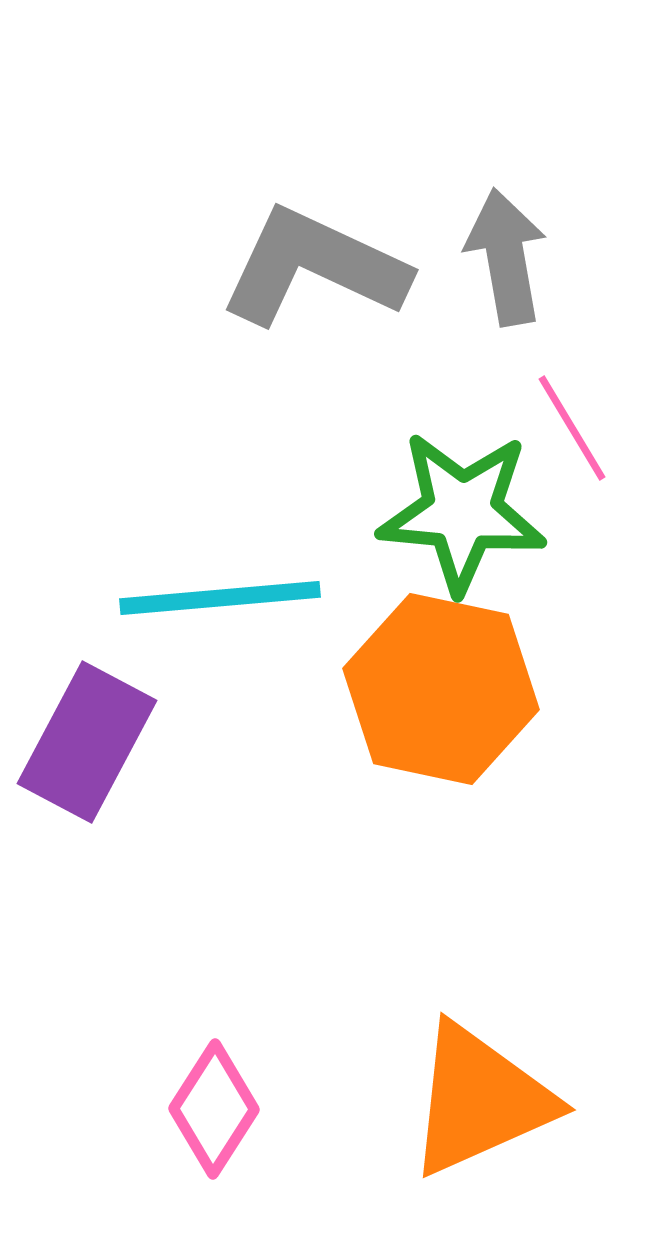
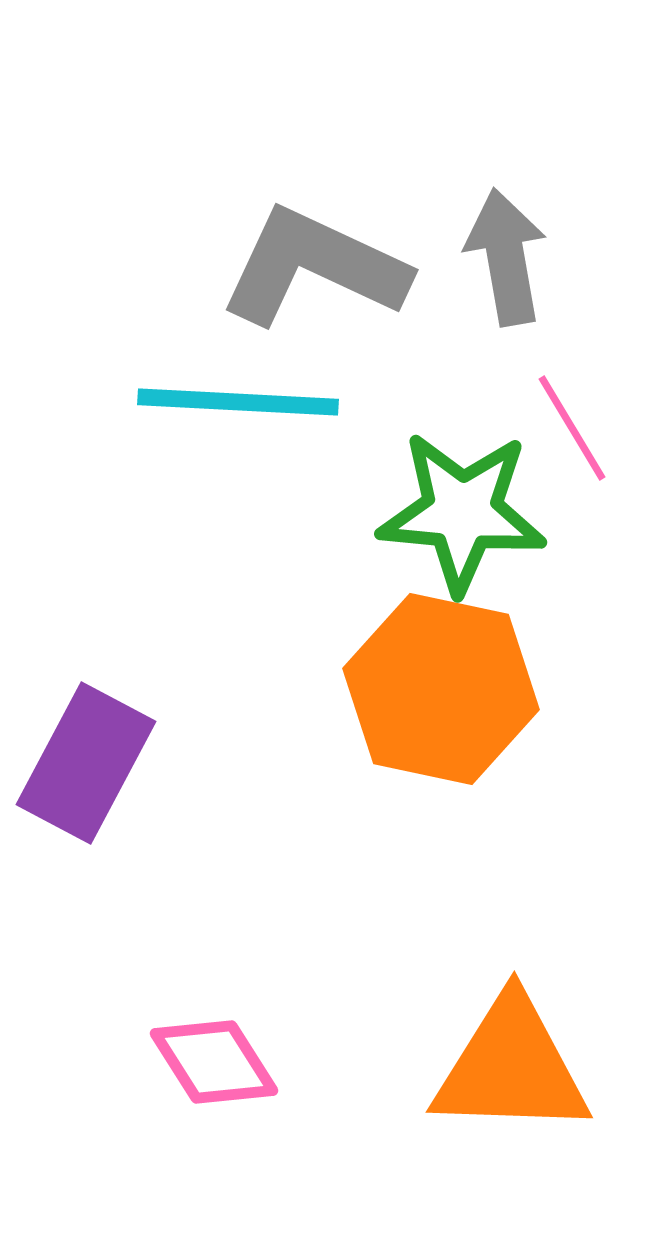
cyan line: moved 18 px right, 196 px up; rotated 8 degrees clockwise
purple rectangle: moved 1 px left, 21 px down
orange triangle: moved 31 px right, 33 px up; rotated 26 degrees clockwise
pink diamond: moved 47 px up; rotated 65 degrees counterclockwise
